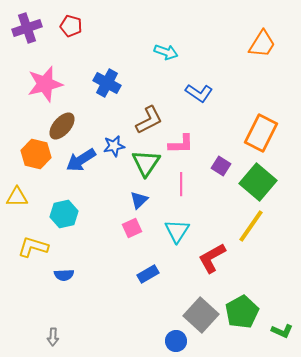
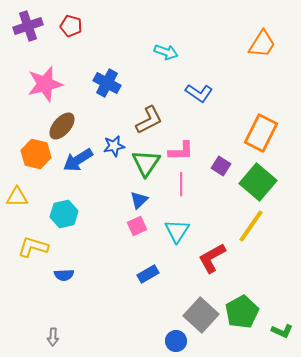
purple cross: moved 1 px right, 2 px up
pink L-shape: moved 7 px down
blue arrow: moved 3 px left
pink square: moved 5 px right, 2 px up
